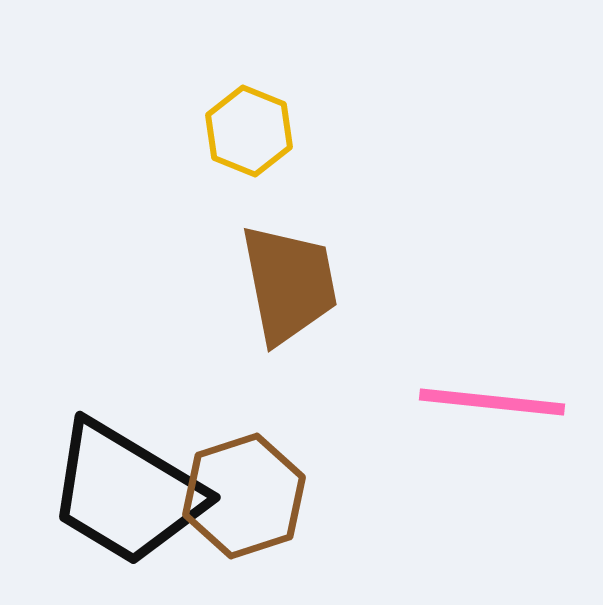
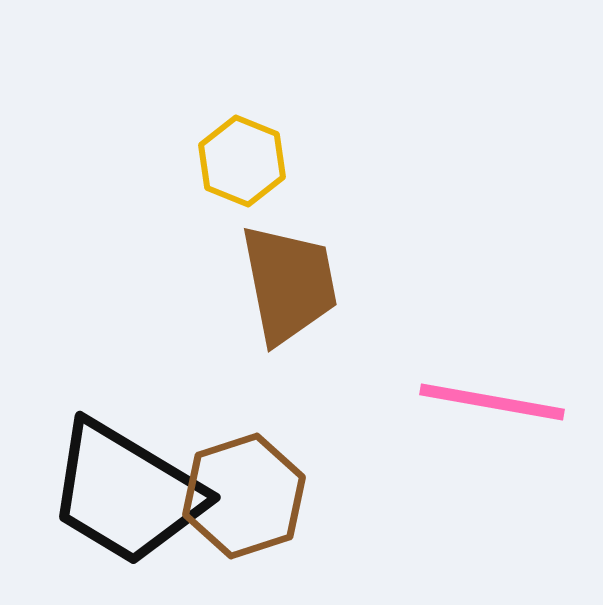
yellow hexagon: moved 7 px left, 30 px down
pink line: rotated 4 degrees clockwise
